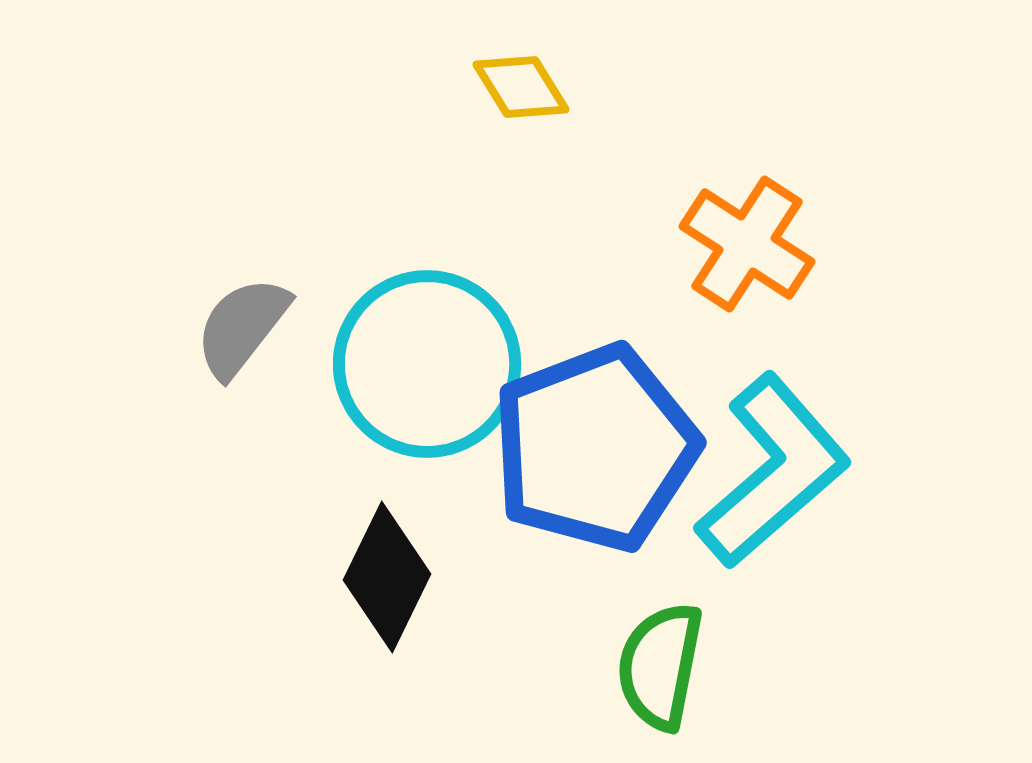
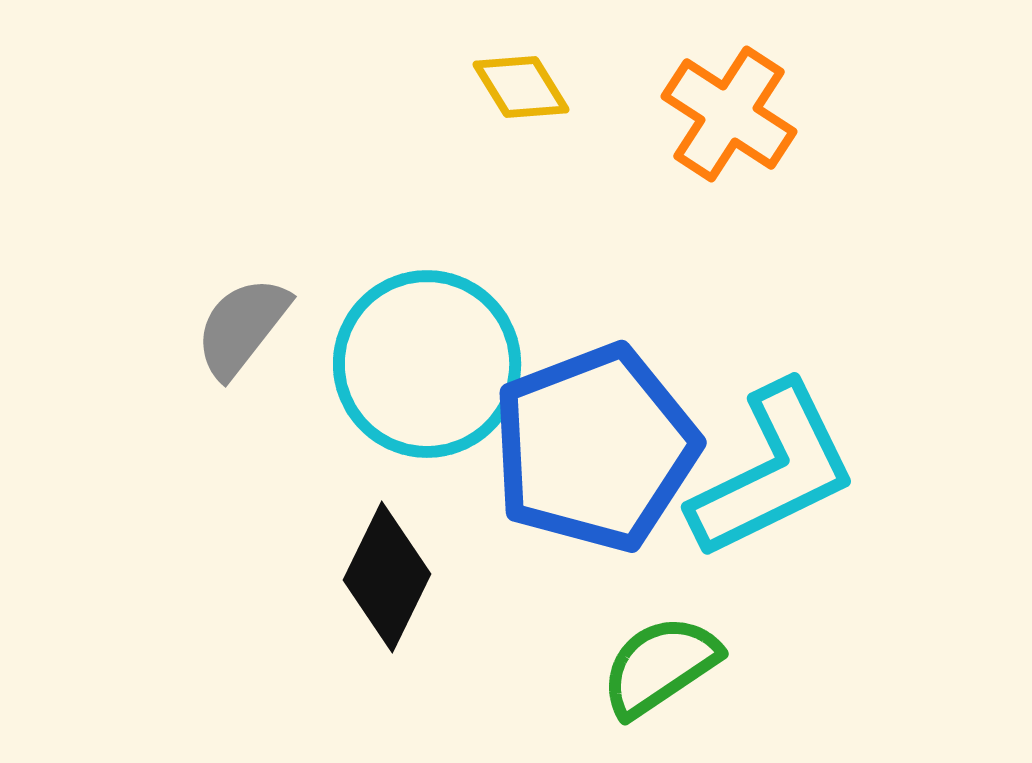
orange cross: moved 18 px left, 130 px up
cyan L-shape: rotated 15 degrees clockwise
green semicircle: rotated 45 degrees clockwise
